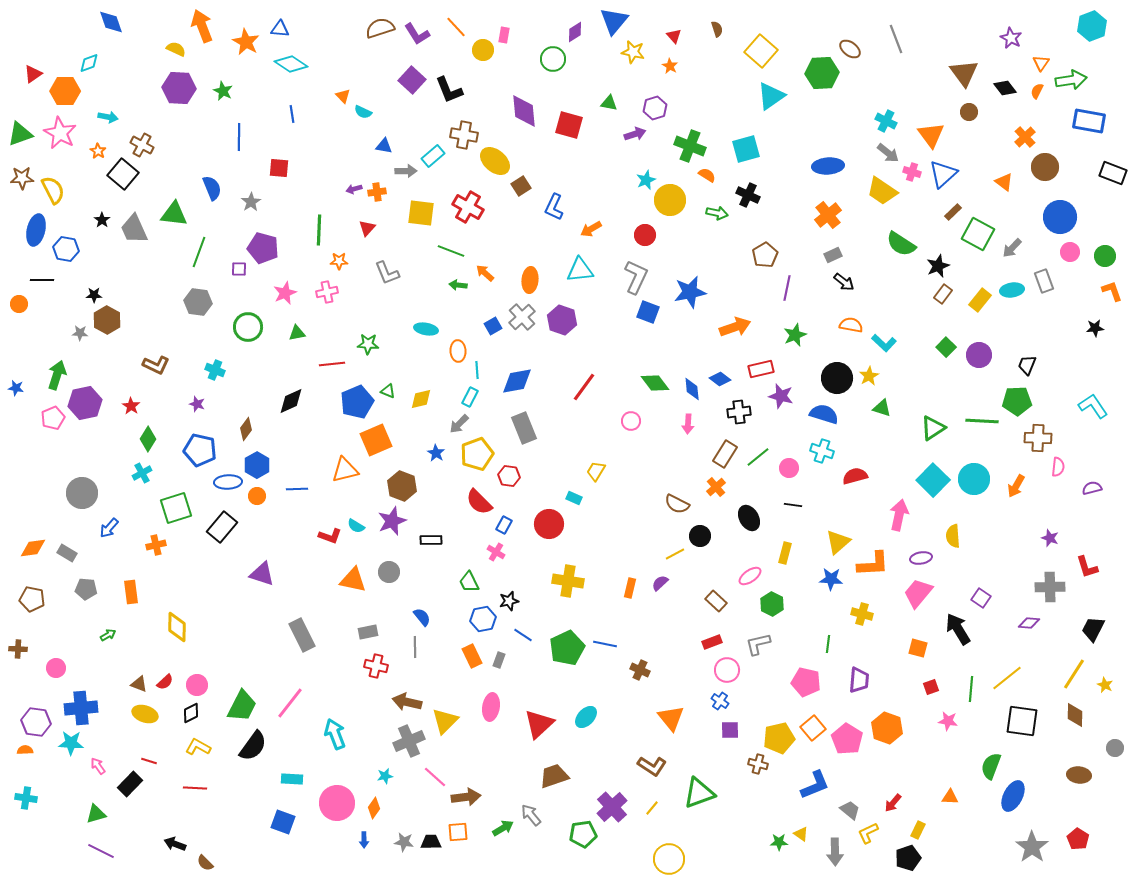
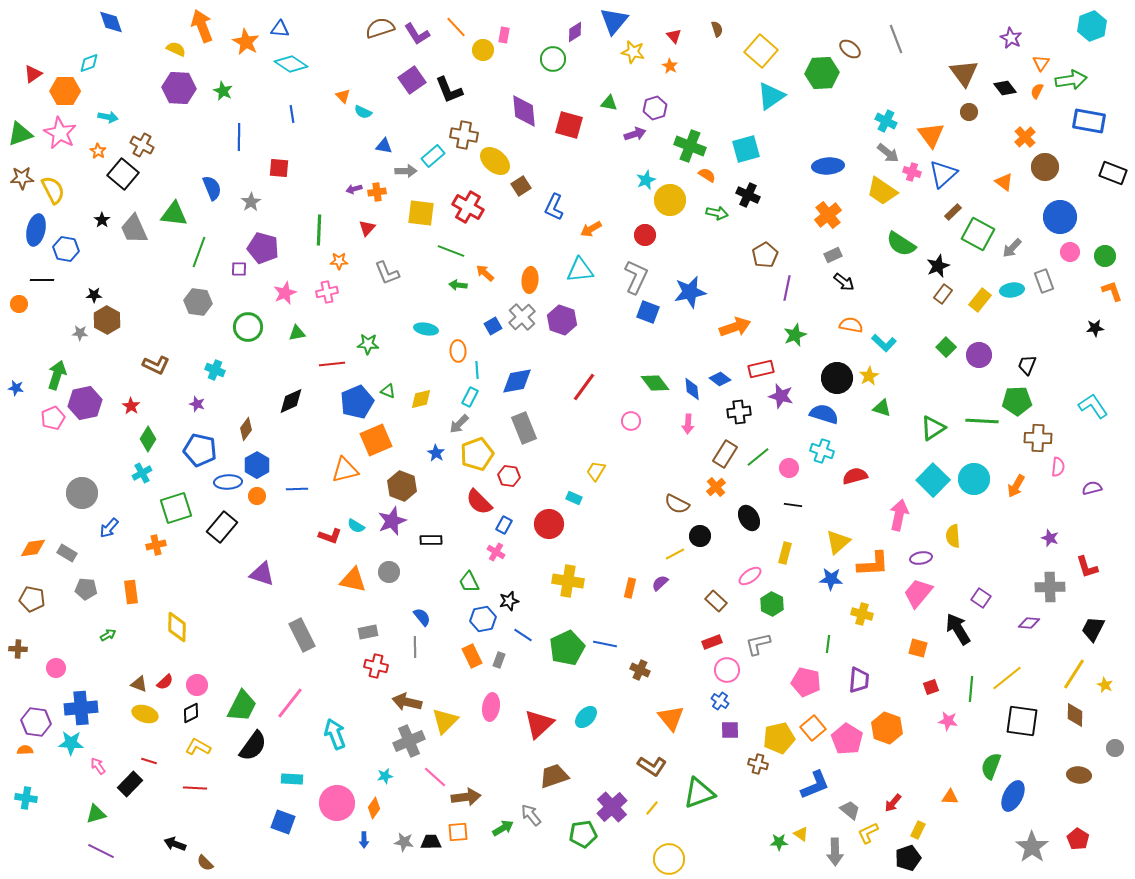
purple square at (412, 80): rotated 12 degrees clockwise
